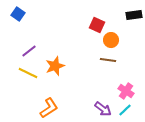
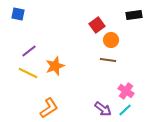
blue square: rotated 24 degrees counterclockwise
red square: rotated 28 degrees clockwise
